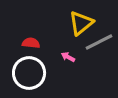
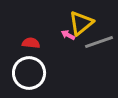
gray line: rotated 8 degrees clockwise
pink arrow: moved 22 px up
